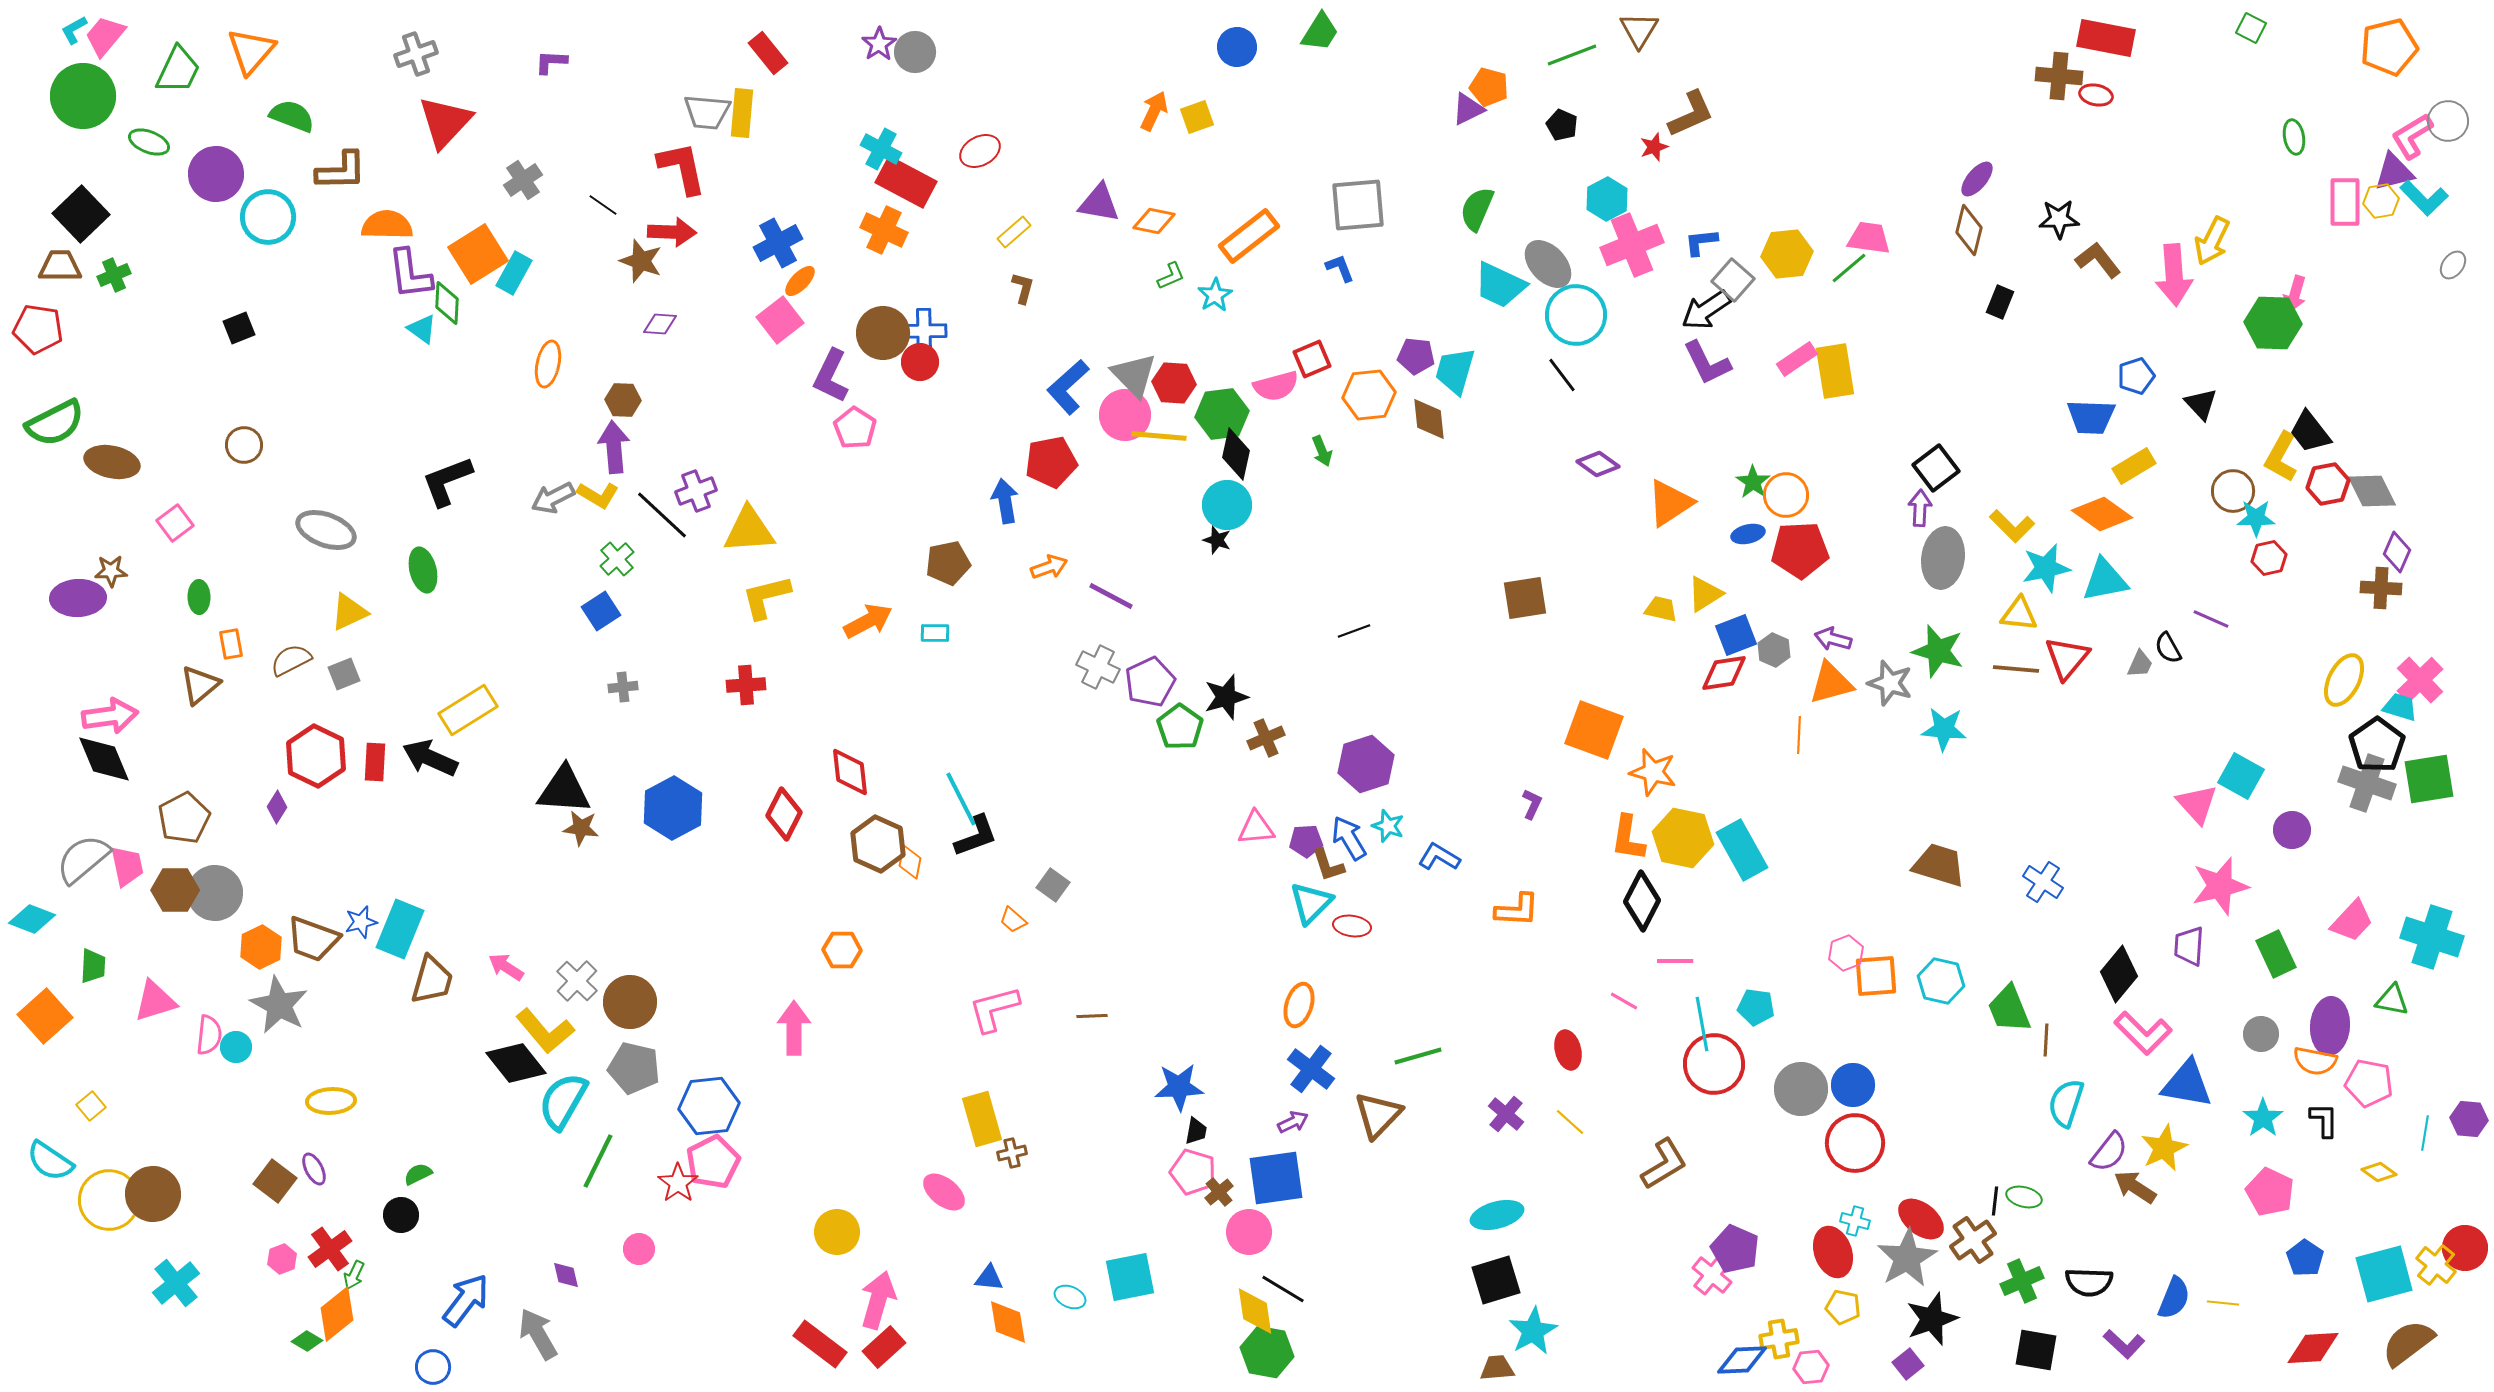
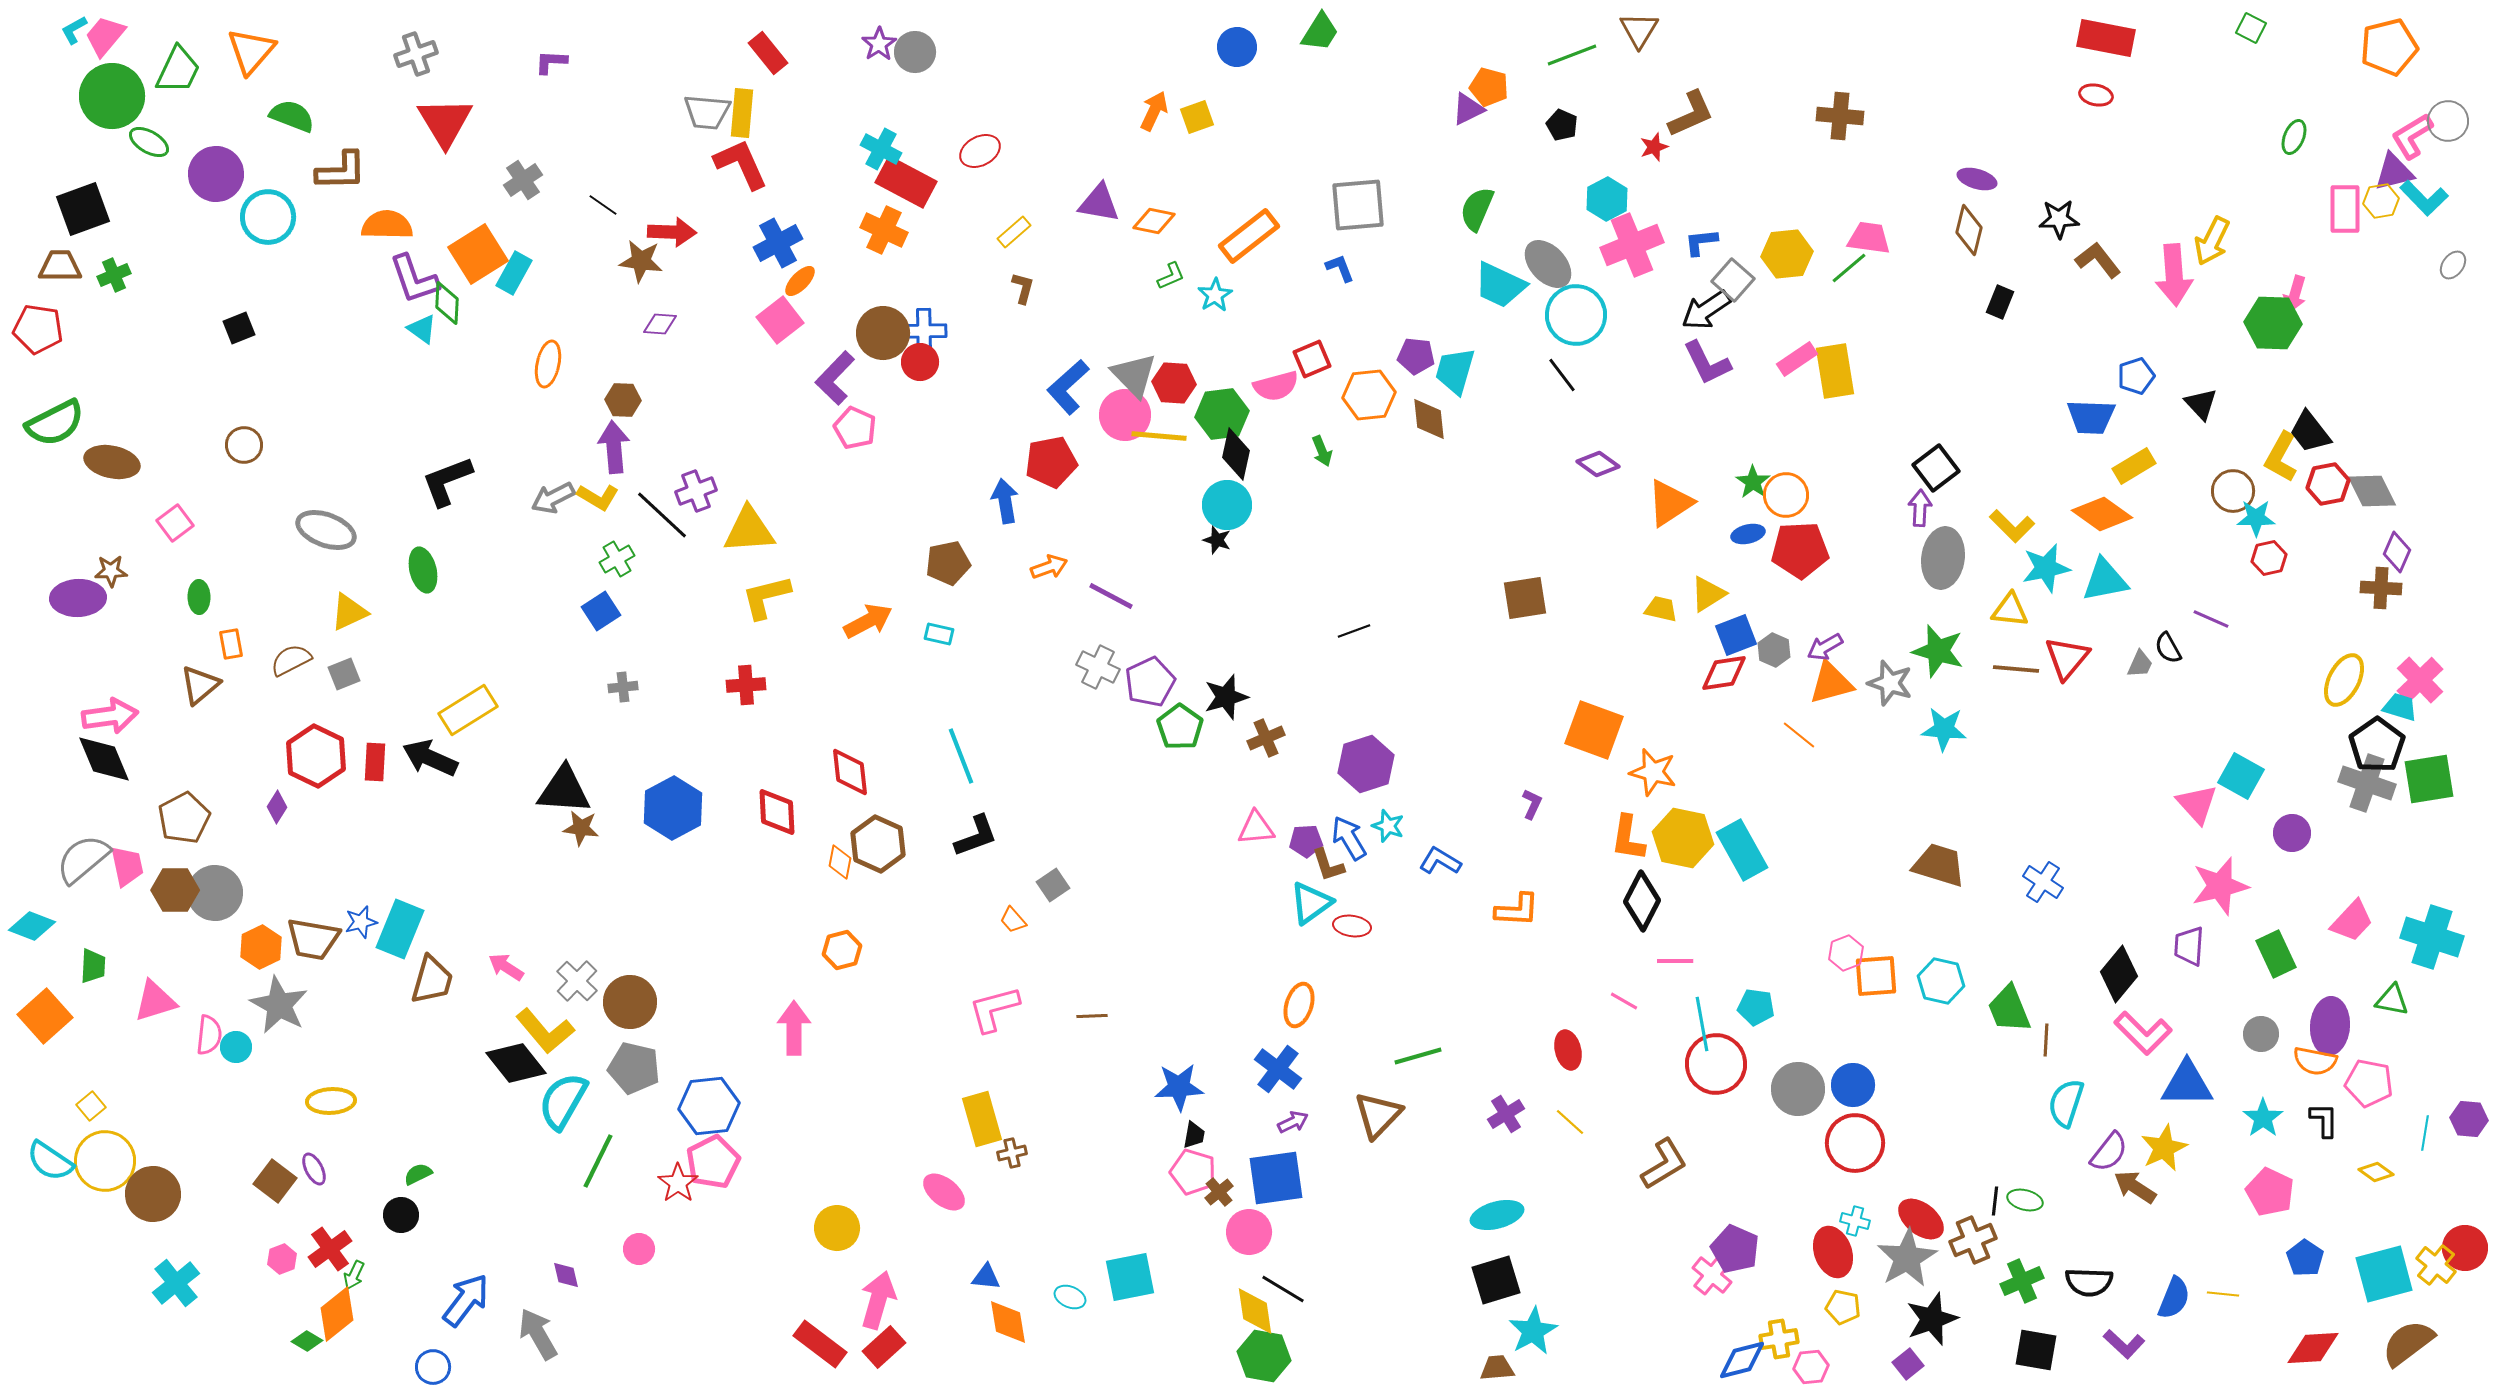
brown cross at (2059, 76): moved 219 px left, 40 px down
green circle at (83, 96): moved 29 px right
red triangle at (445, 122): rotated 14 degrees counterclockwise
green ellipse at (2294, 137): rotated 32 degrees clockwise
green ellipse at (149, 142): rotated 9 degrees clockwise
red L-shape at (682, 168): moved 59 px right, 4 px up; rotated 12 degrees counterclockwise
purple ellipse at (1977, 179): rotated 66 degrees clockwise
pink rectangle at (2345, 202): moved 7 px down
black square at (81, 214): moved 2 px right, 5 px up; rotated 24 degrees clockwise
brown star at (641, 261): rotated 12 degrees counterclockwise
purple L-shape at (410, 274): moved 4 px right, 5 px down; rotated 12 degrees counterclockwise
purple L-shape at (831, 376): moved 4 px right, 2 px down; rotated 18 degrees clockwise
pink pentagon at (855, 428): rotated 9 degrees counterclockwise
yellow L-shape at (598, 495): moved 2 px down
green cross at (617, 559): rotated 12 degrees clockwise
yellow triangle at (1705, 594): moved 3 px right
yellow triangle at (2019, 614): moved 9 px left, 4 px up
cyan rectangle at (935, 633): moved 4 px right, 1 px down; rotated 12 degrees clockwise
purple arrow at (1833, 639): moved 8 px left, 8 px down; rotated 45 degrees counterclockwise
orange line at (1799, 735): rotated 54 degrees counterclockwise
cyan line at (961, 799): moved 43 px up; rotated 6 degrees clockwise
red diamond at (784, 814): moved 7 px left, 2 px up; rotated 30 degrees counterclockwise
purple circle at (2292, 830): moved 3 px down
blue L-shape at (1439, 857): moved 1 px right, 4 px down
orange diamond at (910, 862): moved 70 px left
gray square at (1053, 885): rotated 20 degrees clockwise
cyan triangle at (1311, 903): rotated 9 degrees clockwise
cyan diamond at (32, 919): moved 7 px down
orange trapezoid at (1013, 920): rotated 8 degrees clockwise
brown trapezoid at (313, 939): rotated 10 degrees counterclockwise
orange hexagon at (842, 950): rotated 15 degrees counterclockwise
red circle at (1714, 1064): moved 2 px right
blue cross at (1311, 1069): moved 33 px left
blue triangle at (2187, 1084): rotated 10 degrees counterclockwise
gray circle at (1801, 1089): moved 3 px left
purple cross at (1506, 1114): rotated 18 degrees clockwise
black trapezoid at (1196, 1131): moved 2 px left, 4 px down
yellow diamond at (2379, 1172): moved 3 px left
green ellipse at (2024, 1197): moved 1 px right, 3 px down
yellow circle at (109, 1200): moved 4 px left, 39 px up
yellow circle at (837, 1232): moved 4 px up
brown cross at (1973, 1240): rotated 12 degrees clockwise
blue triangle at (989, 1278): moved 3 px left, 1 px up
yellow line at (2223, 1303): moved 9 px up
green hexagon at (1267, 1352): moved 3 px left, 4 px down
blue diamond at (1742, 1360): rotated 12 degrees counterclockwise
